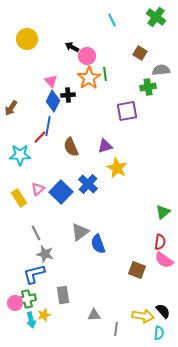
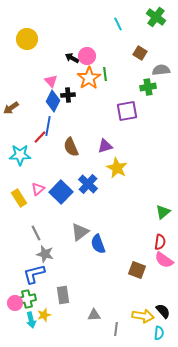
cyan line at (112, 20): moved 6 px right, 4 px down
black arrow at (72, 47): moved 11 px down
brown arrow at (11, 108): rotated 21 degrees clockwise
